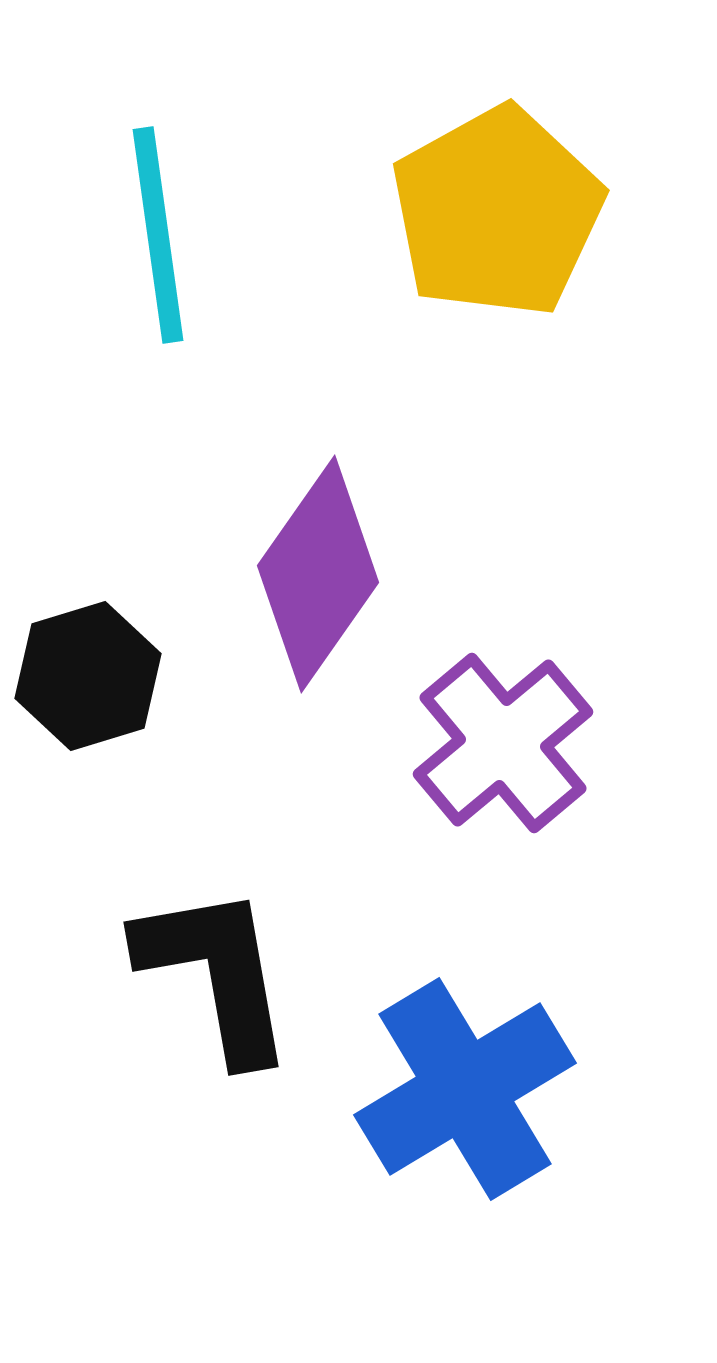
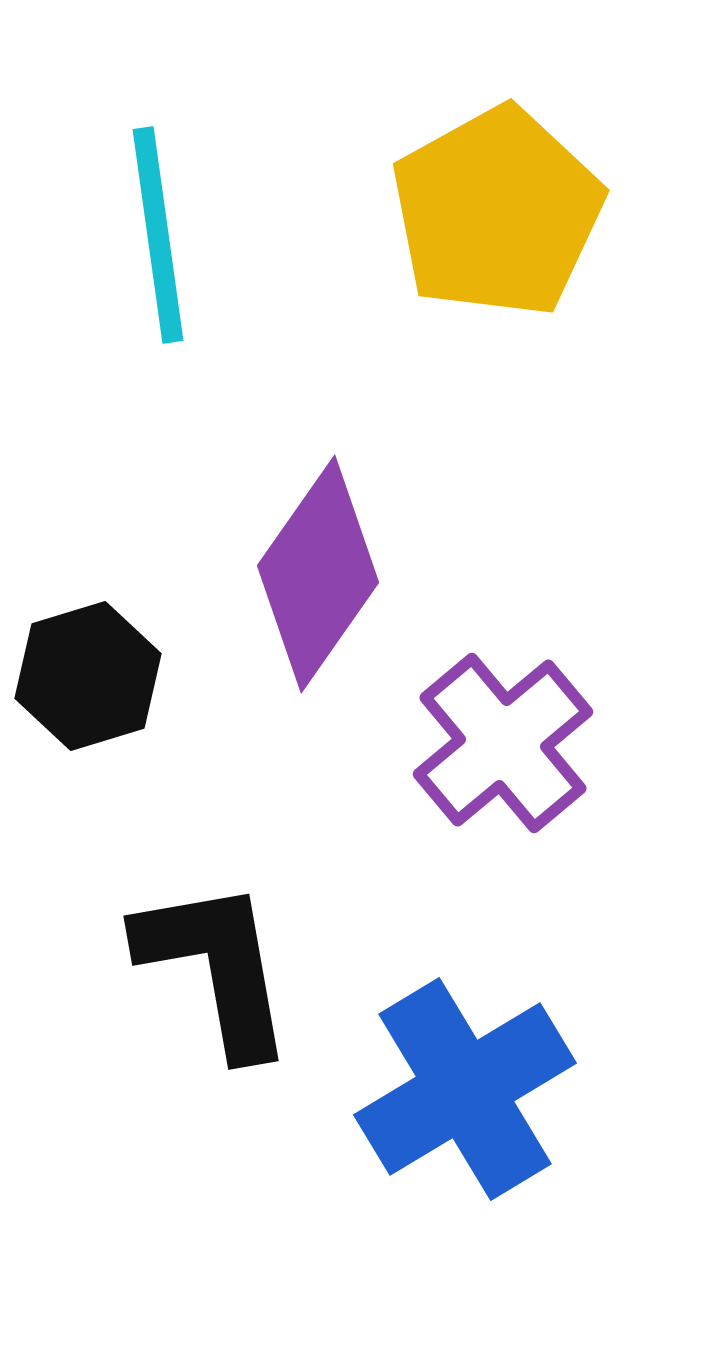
black L-shape: moved 6 px up
